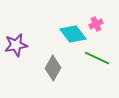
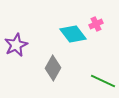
purple star: rotated 15 degrees counterclockwise
green line: moved 6 px right, 23 px down
